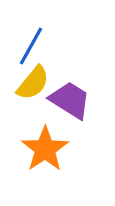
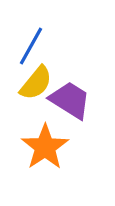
yellow semicircle: moved 3 px right
orange star: moved 2 px up
